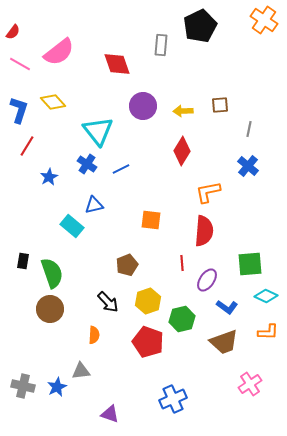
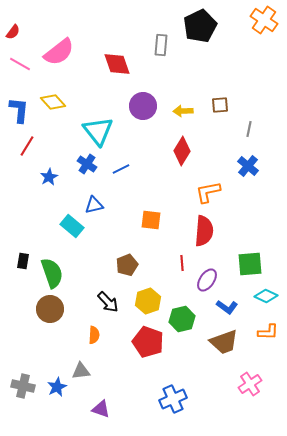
blue L-shape at (19, 110): rotated 12 degrees counterclockwise
purple triangle at (110, 414): moved 9 px left, 5 px up
